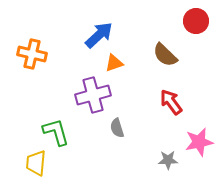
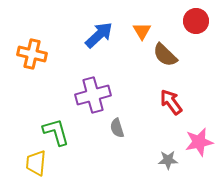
orange triangle: moved 28 px right, 32 px up; rotated 42 degrees counterclockwise
